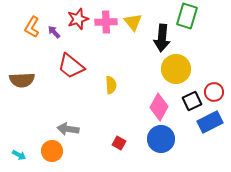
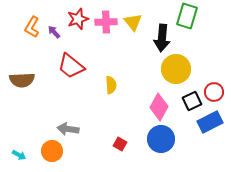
red square: moved 1 px right, 1 px down
